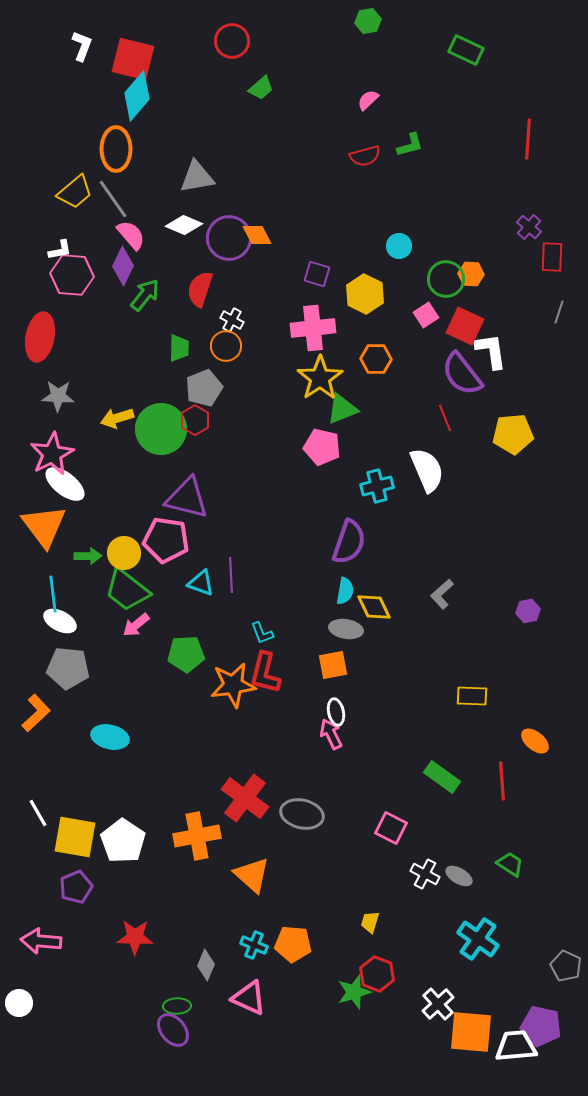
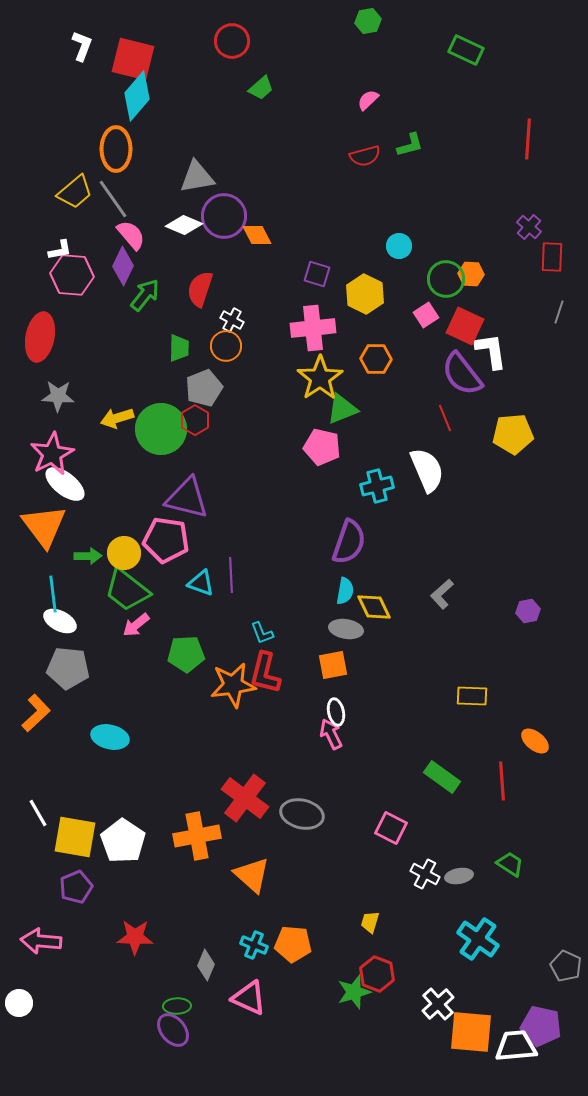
purple circle at (229, 238): moved 5 px left, 22 px up
gray ellipse at (459, 876): rotated 40 degrees counterclockwise
